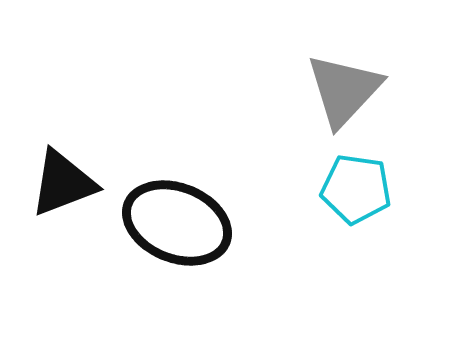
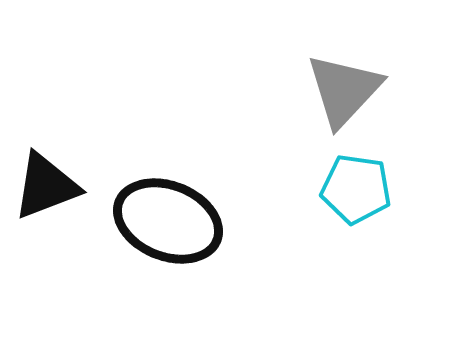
black triangle: moved 17 px left, 3 px down
black ellipse: moved 9 px left, 2 px up
